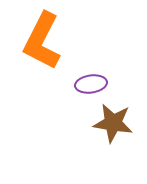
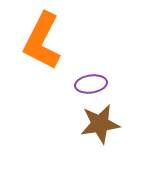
brown star: moved 13 px left, 1 px down; rotated 18 degrees counterclockwise
